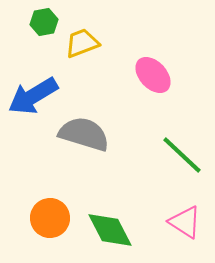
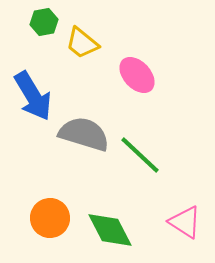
yellow trapezoid: rotated 120 degrees counterclockwise
pink ellipse: moved 16 px left
blue arrow: rotated 90 degrees counterclockwise
green line: moved 42 px left
